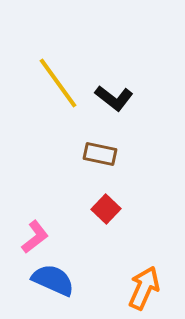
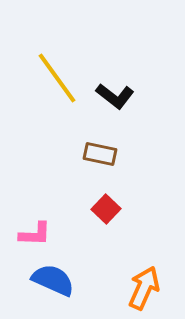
yellow line: moved 1 px left, 5 px up
black L-shape: moved 1 px right, 2 px up
pink L-shape: moved 3 px up; rotated 40 degrees clockwise
